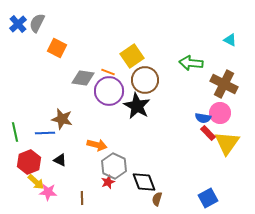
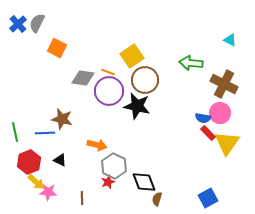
black star: rotated 16 degrees counterclockwise
